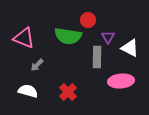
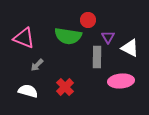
red cross: moved 3 px left, 5 px up
